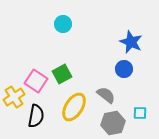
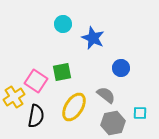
blue star: moved 38 px left, 4 px up
blue circle: moved 3 px left, 1 px up
green square: moved 2 px up; rotated 18 degrees clockwise
